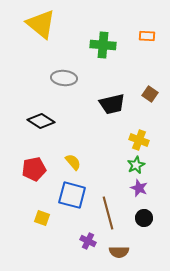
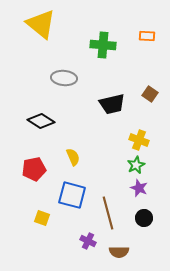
yellow semicircle: moved 5 px up; rotated 18 degrees clockwise
